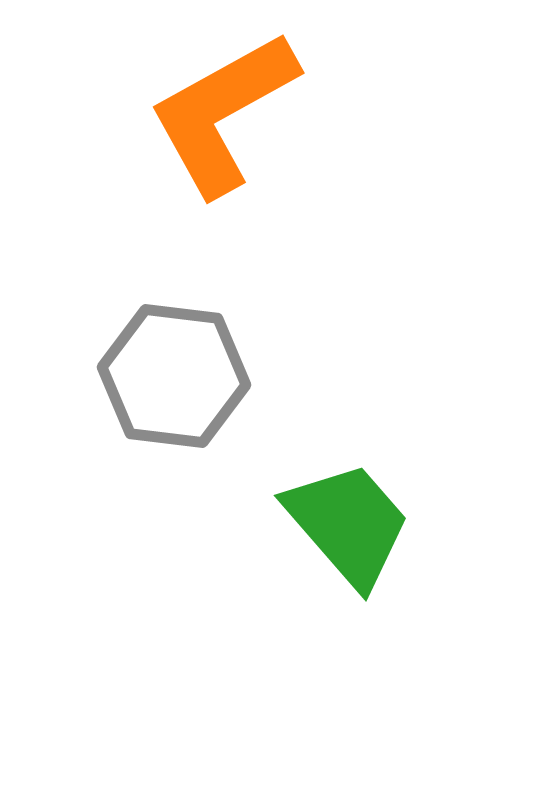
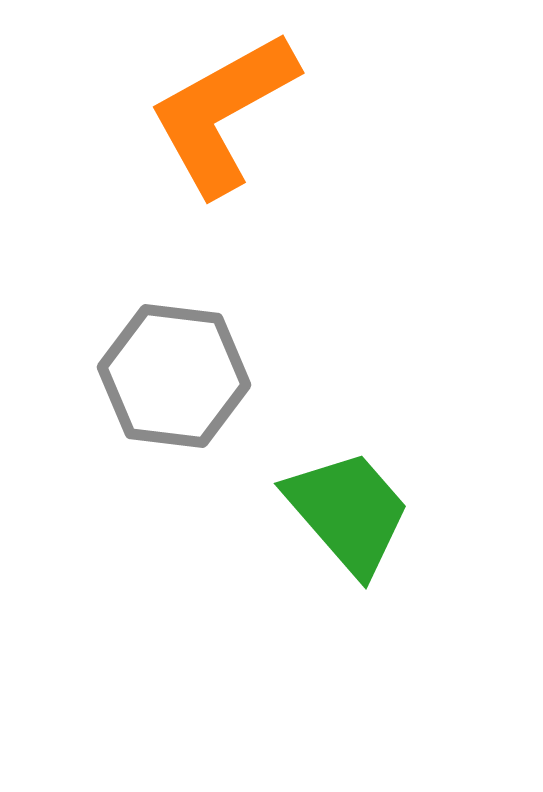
green trapezoid: moved 12 px up
